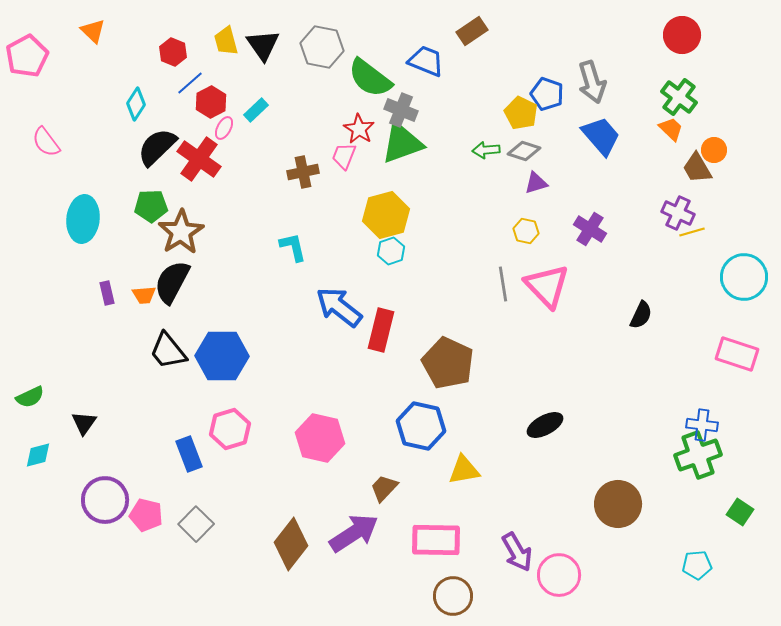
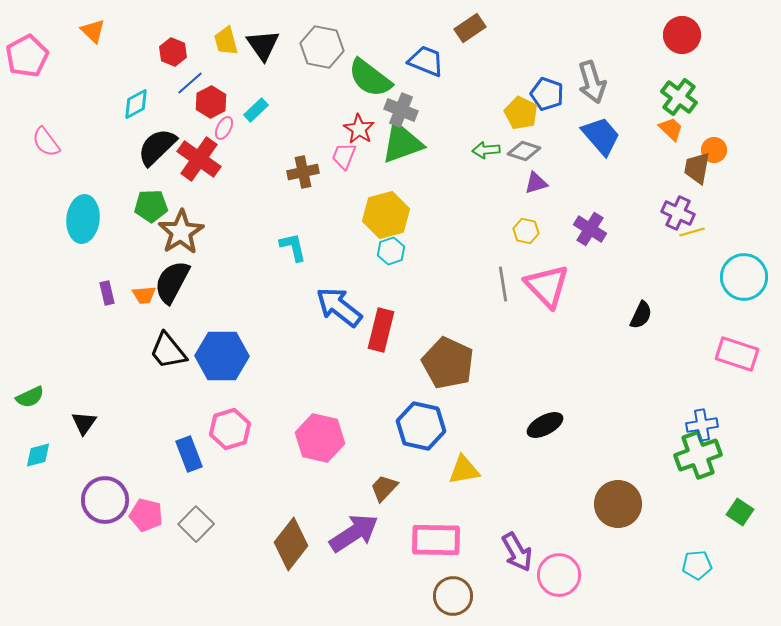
brown rectangle at (472, 31): moved 2 px left, 3 px up
cyan diamond at (136, 104): rotated 28 degrees clockwise
brown trapezoid at (697, 168): rotated 40 degrees clockwise
blue cross at (702, 425): rotated 16 degrees counterclockwise
